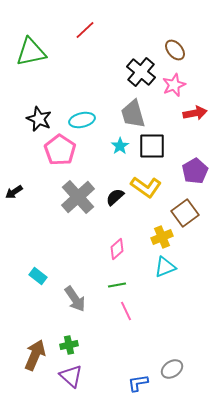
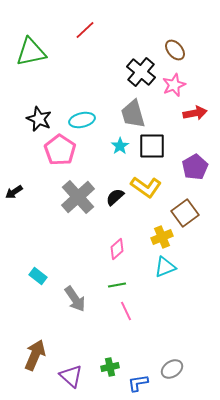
purple pentagon: moved 4 px up
green cross: moved 41 px right, 22 px down
